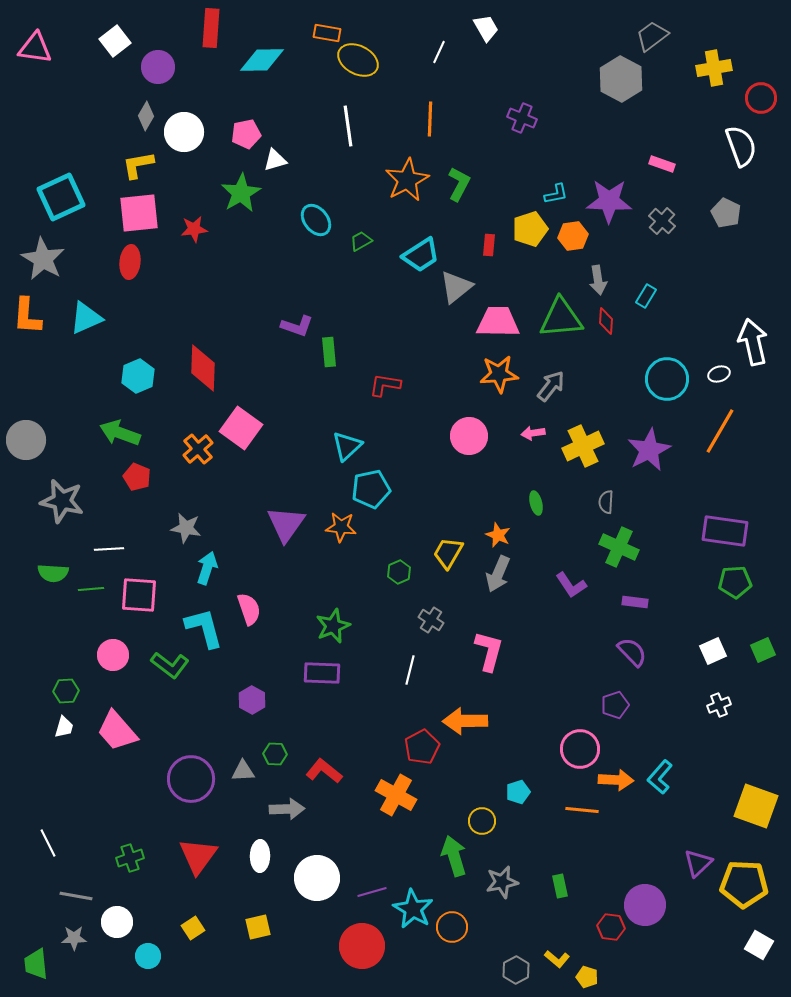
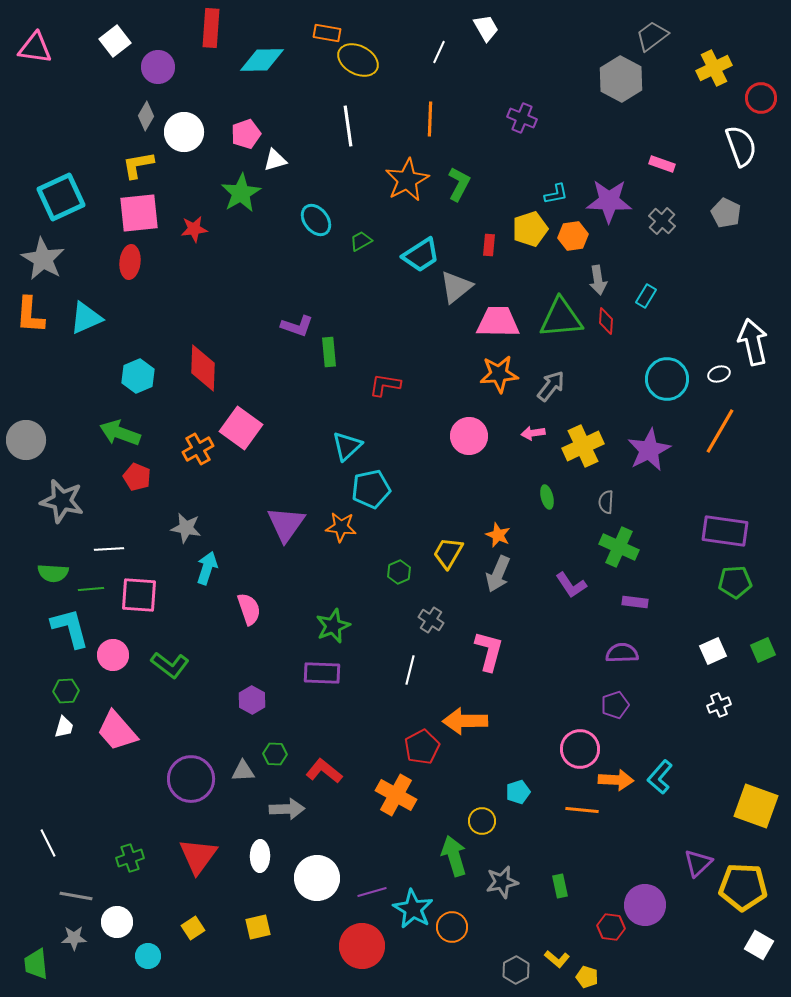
yellow cross at (714, 68): rotated 16 degrees counterclockwise
pink pentagon at (246, 134): rotated 8 degrees counterclockwise
orange L-shape at (27, 316): moved 3 px right, 1 px up
orange cross at (198, 449): rotated 12 degrees clockwise
green ellipse at (536, 503): moved 11 px right, 6 px up
cyan L-shape at (204, 628): moved 134 px left
purple semicircle at (632, 652): moved 10 px left, 1 px down; rotated 48 degrees counterclockwise
yellow pentagon at (744, 884): moved 1 px left, 3 px down
